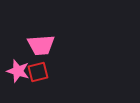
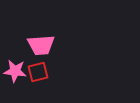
pink star: moved 3 px left; rotated 10 degrees counterclockwise
